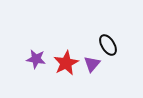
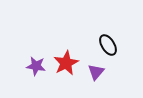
purple star: moved 7 px down
purple triangle: moved 4 px right, 8 px down
